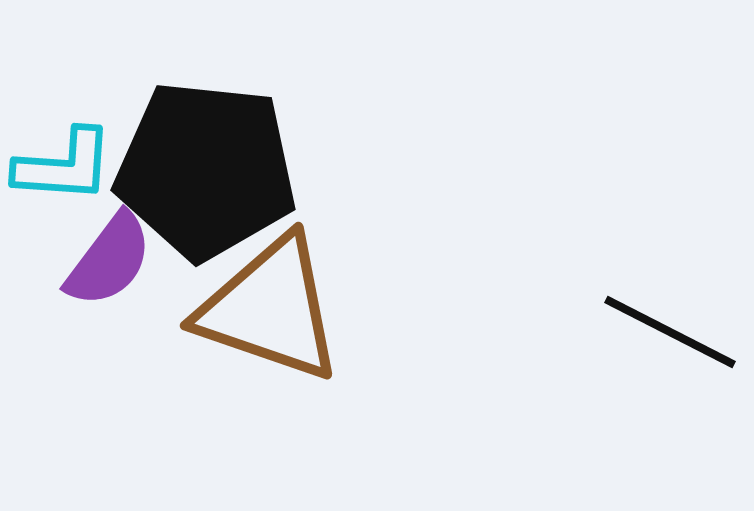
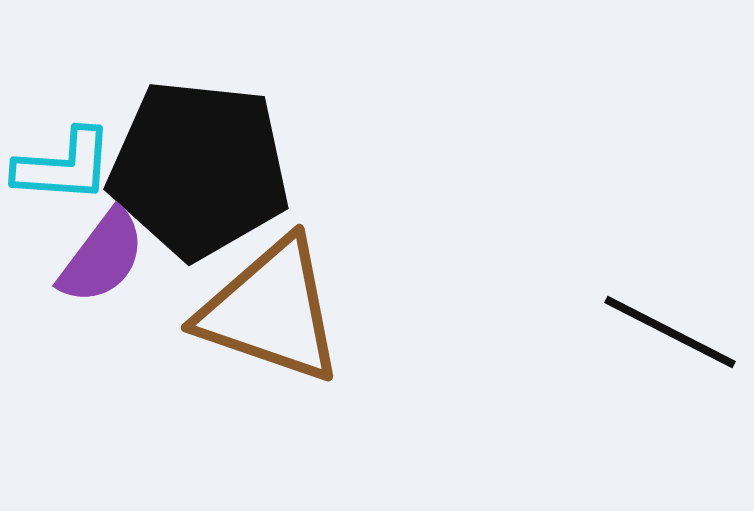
black pentagon: moved 7 px left, 1 px up
purple semicircle: moved 7 px left, 3 px up
brown triangle: moved 1 px right, 2 px down
